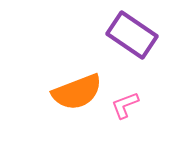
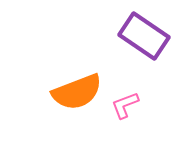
purple rectangle: moved 12 px right, 1 px down
